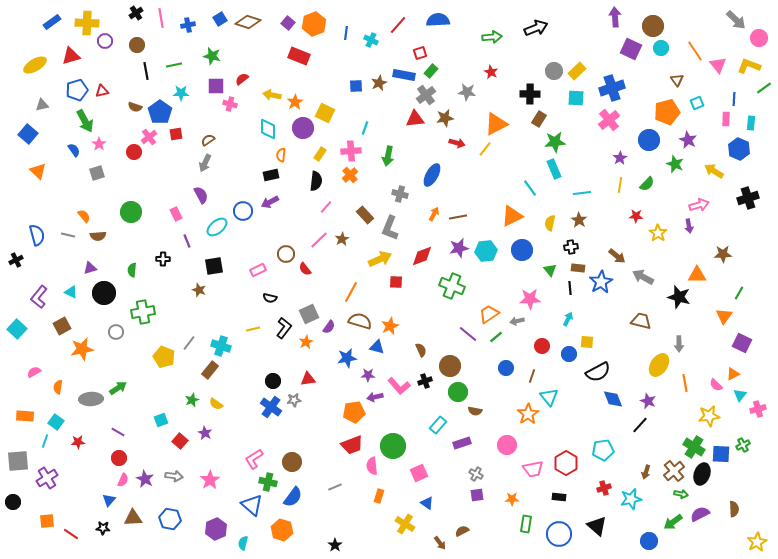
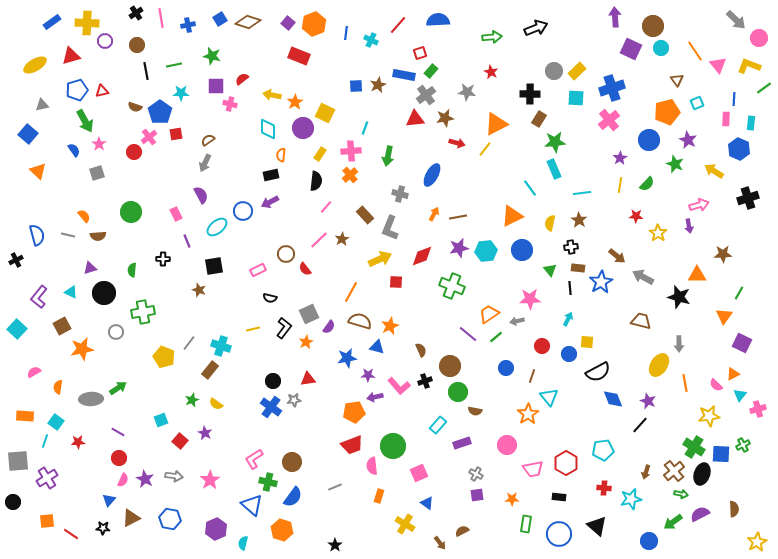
brown star at (379, 83): moved 1 px left, 2 px down
red cross at (604, 488): rotated 24 degrees clockwise
brown triangle at (133, 518): moved 2 px left; rotated 24 degrees counterclockwise
